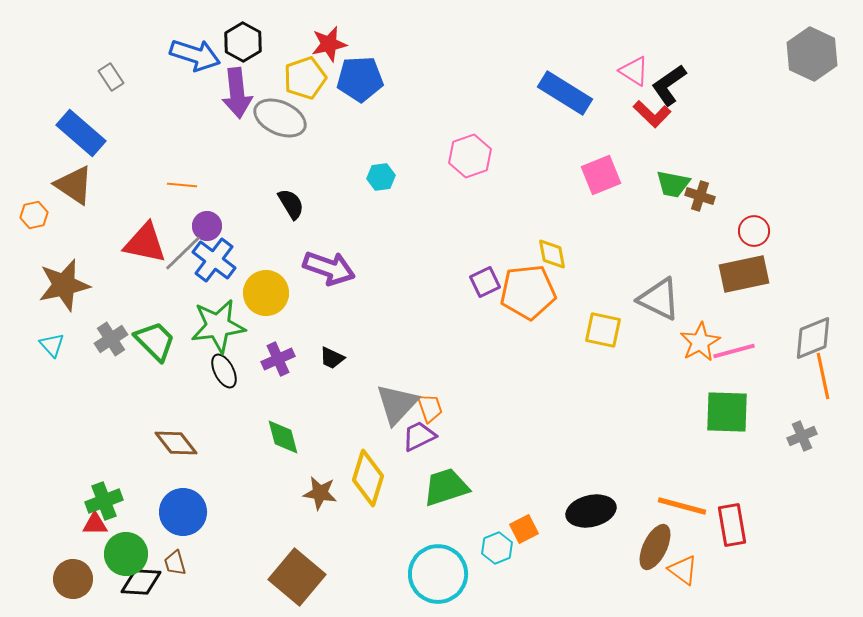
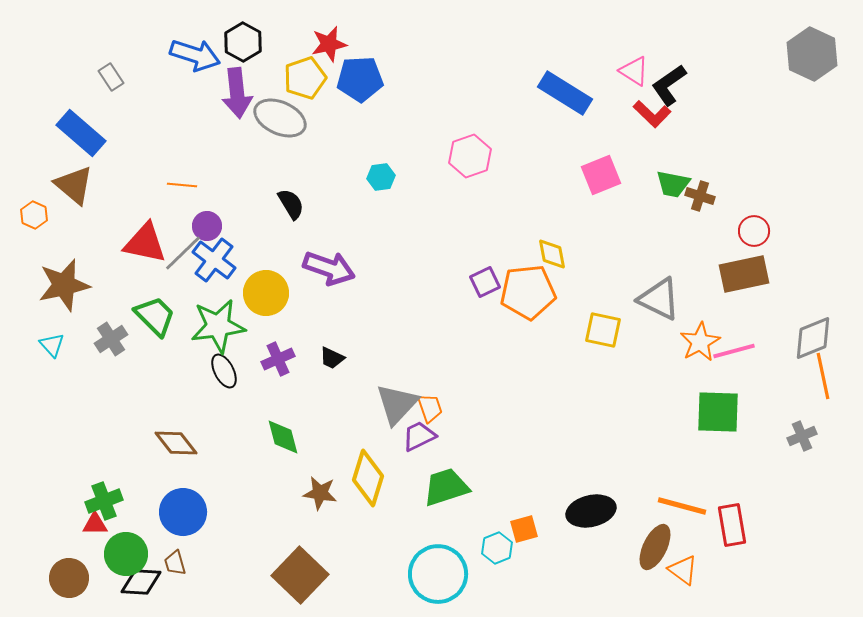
brown triangle at (74, 185): rotated 6 degrees clockwise
orange hexagon at (34, 215): rotated 24 degrees counterclockwise
green trapezoid at (155, 341): moved 25 px up
green square at (727, 412): moved 9 px left
orange square at (524, 529): rotated 12 degrees clockwise
brown square at (297, 577): moved 3 px right, 2 px up; rotated 4 degrees clockwise
brown circle at (73, 579): moved 4 px left, 1 px up
